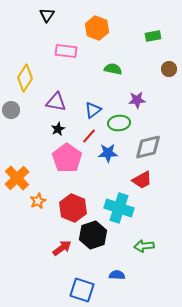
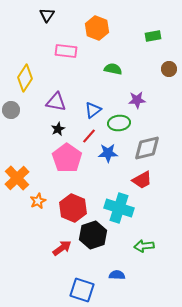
gray diamond: moved 1 px left, 1 px down
